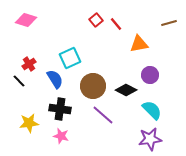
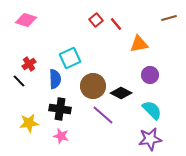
brown line: moved 5 px up
blue semicircle: rotated 30 degrees clockwise
black diamond: moved 5 px left, 3 px down
